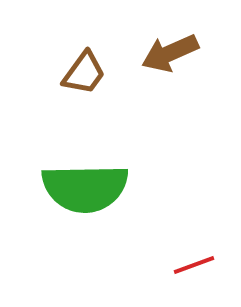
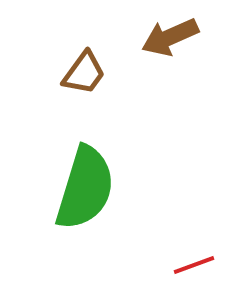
brown arrow: moved 16 px up
green semicircle: rotated 72 degrees counterclockwise
